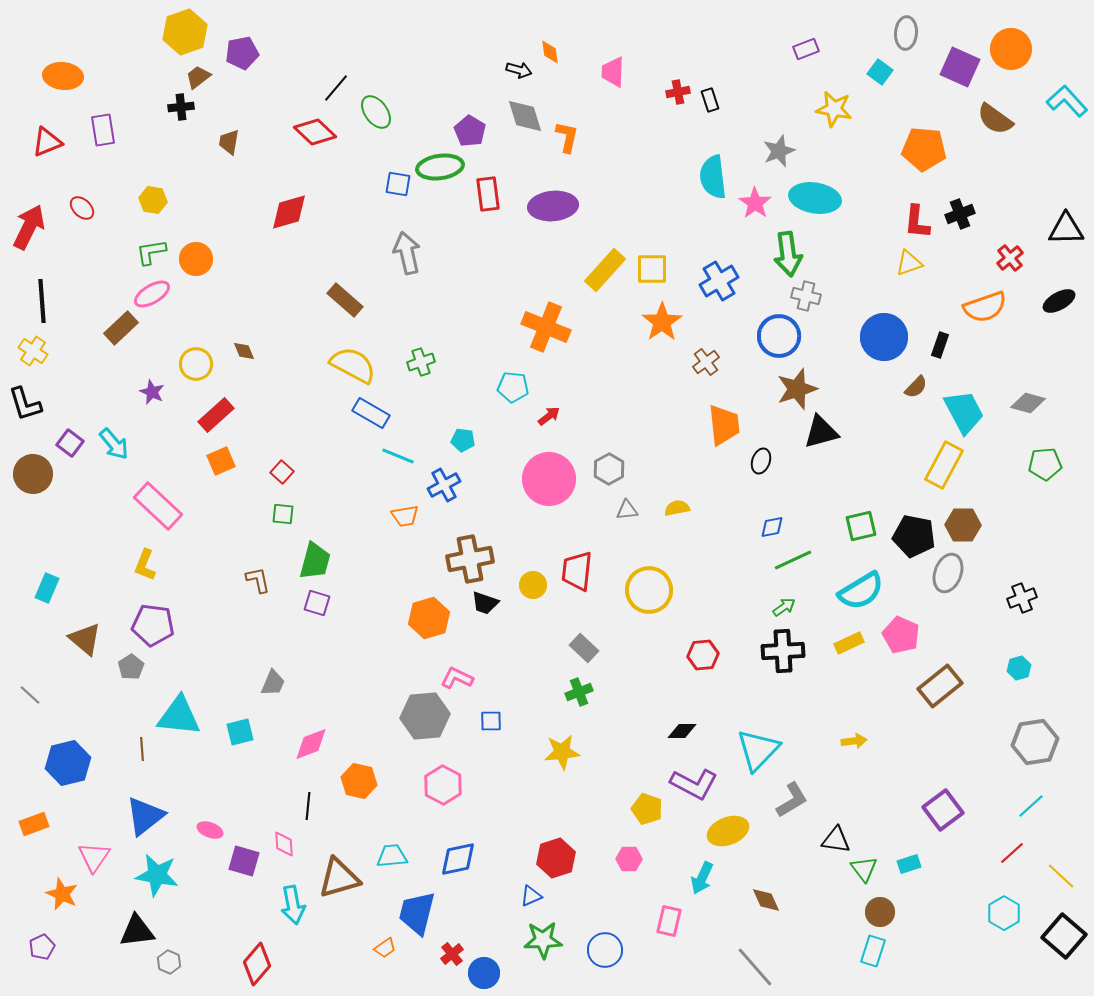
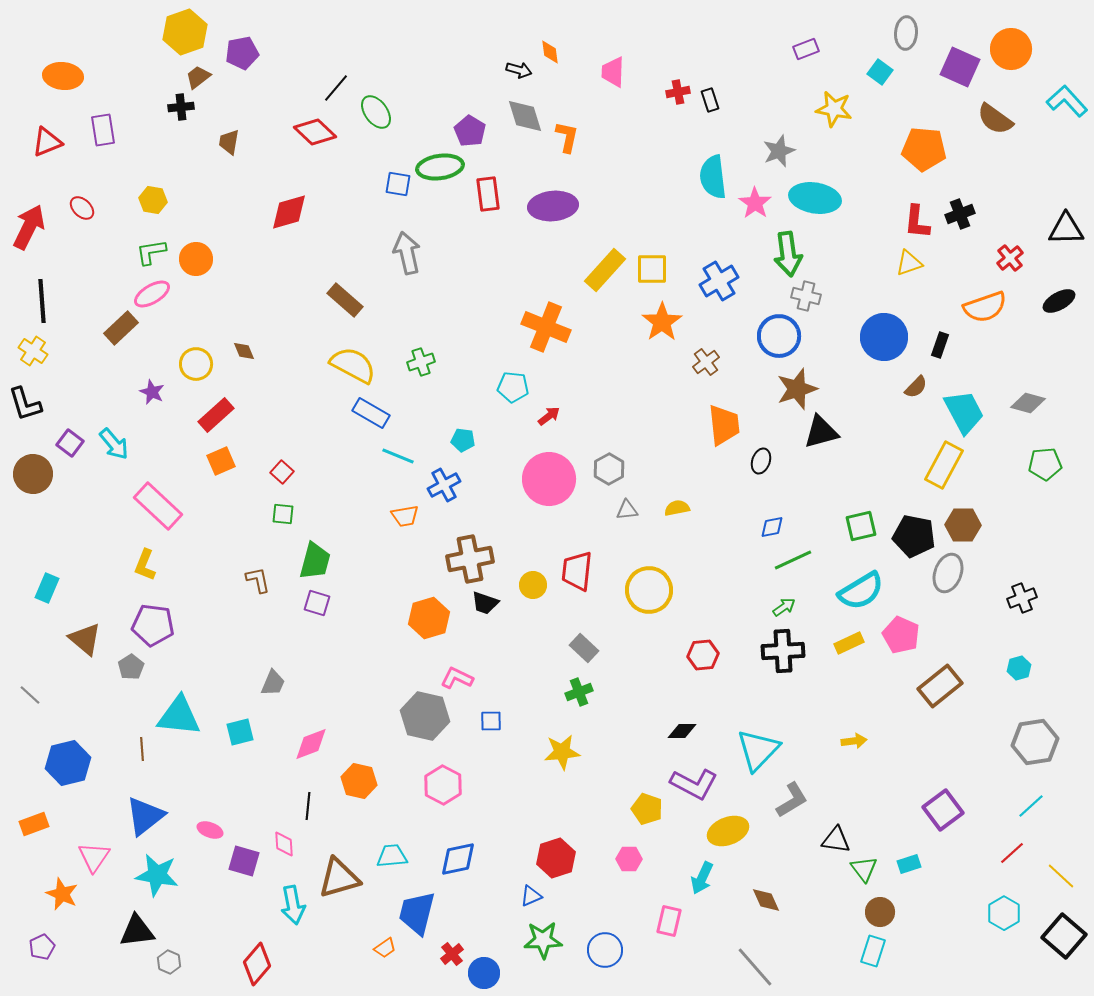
gray hexagon at (425, 716): rotated 18 degrees clockwise
